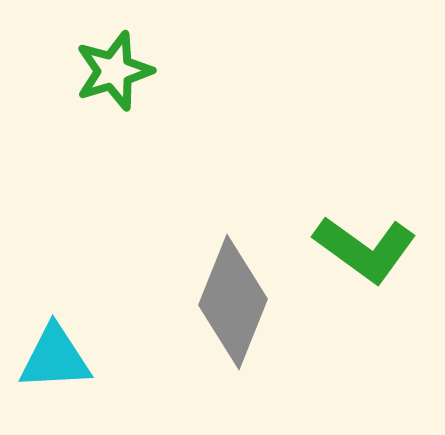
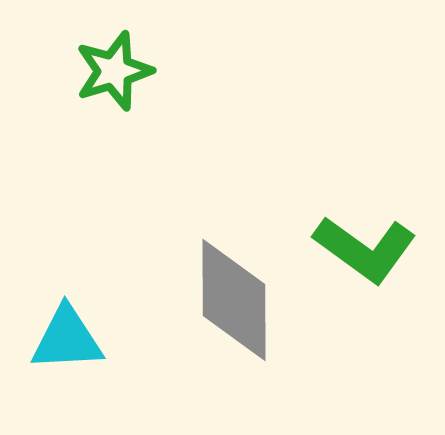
gray diamond: moved 1 px right, 2 px up; rotated 22 degrees counterclockwise
cyan triangle: moved 12 px right, 19 px up
